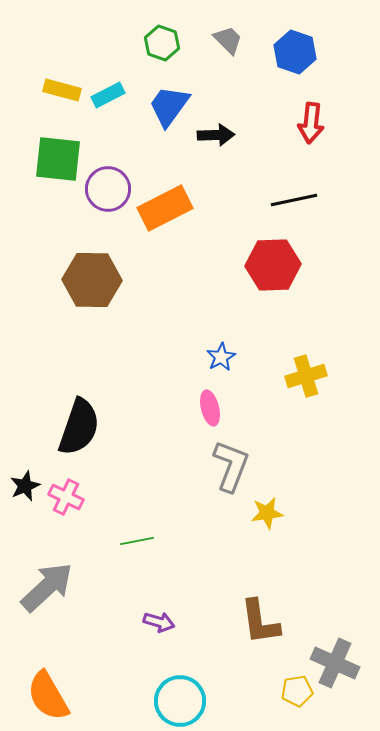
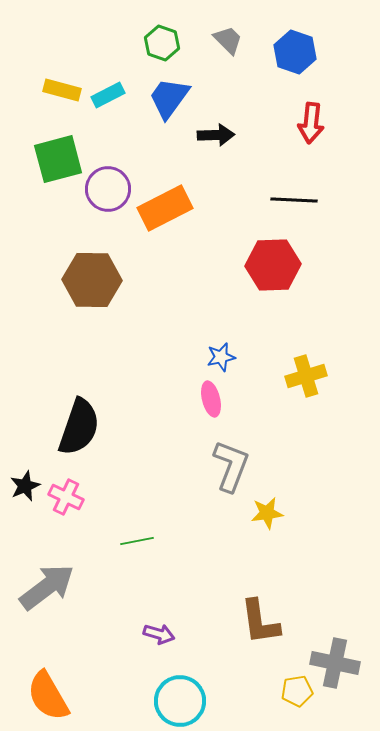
blue trapezoid: moved 8 px up
green square: rotated 21 degrees counterclockwise
black line: rotated 15 degrees clockwise
blue star: rotated 16 degrees clockwise
pink ellipse: moved 1 px right, 9 px up
gray arrow: rotated 6 degrees clockwise
purple arrow: moved 12 px down
gray cross: rotated 12 degrees counterclockwise
